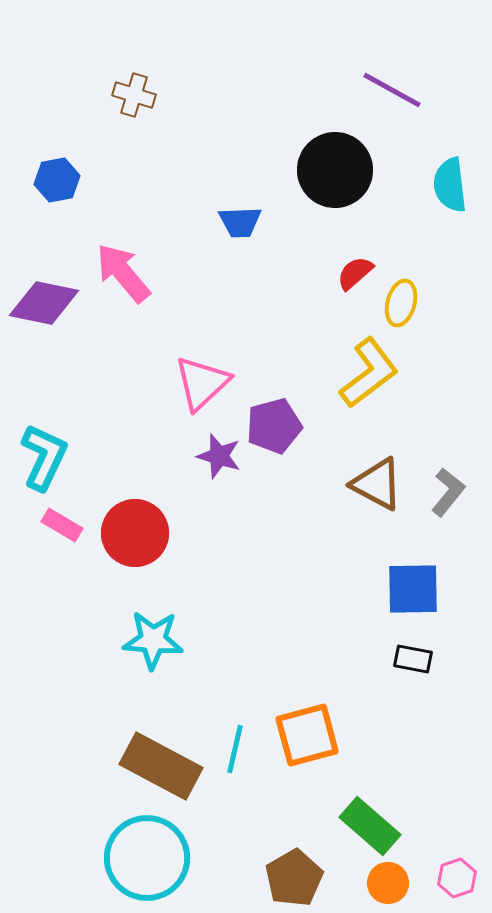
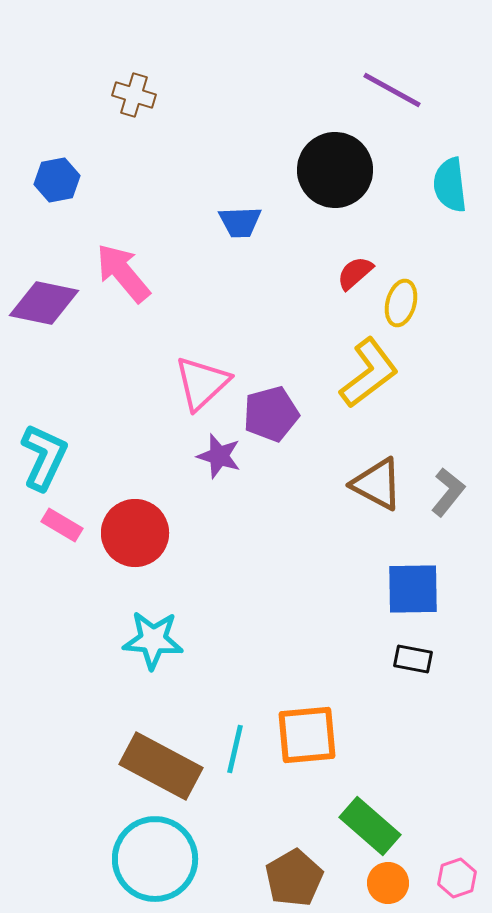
purple pentagon: moved 3 px left, 12 px up
orange square: rotated 10 degrees clockwise
cyan circle: moved 8 px right, 1 px down
